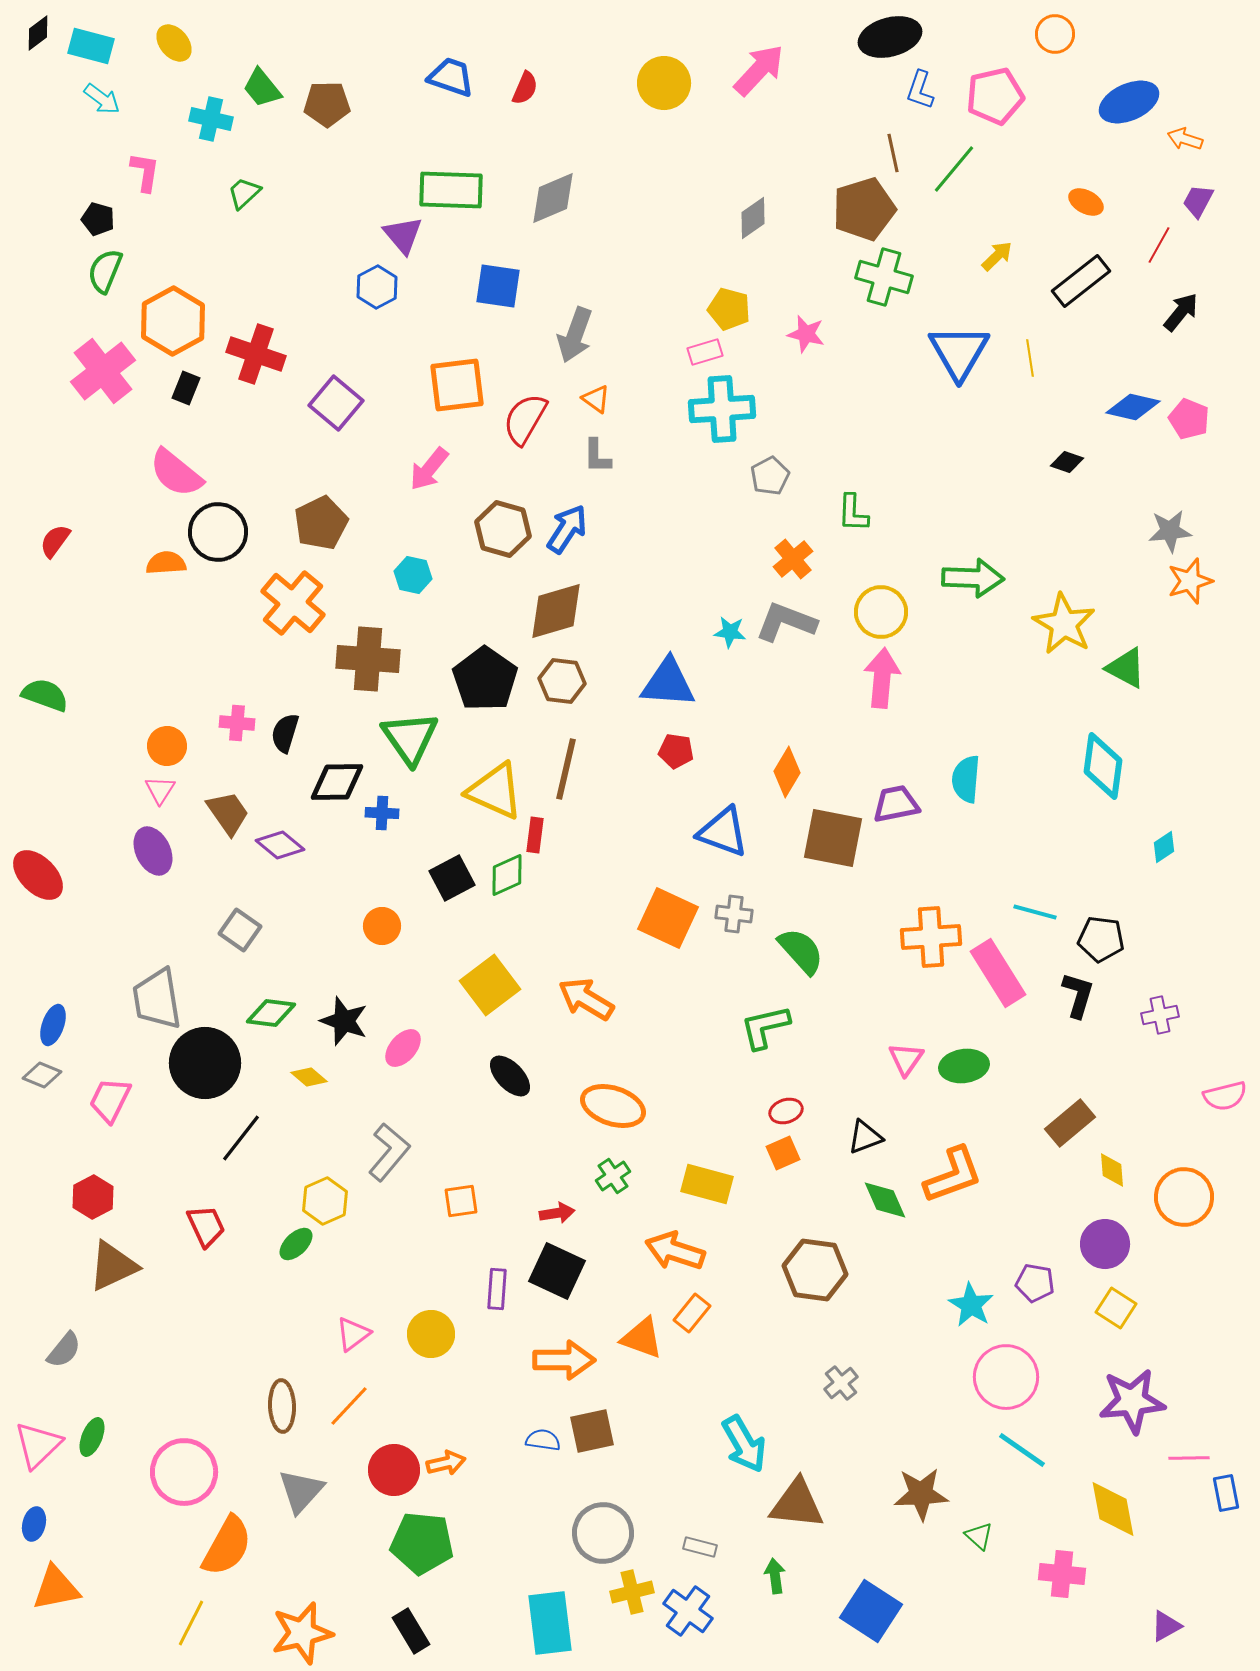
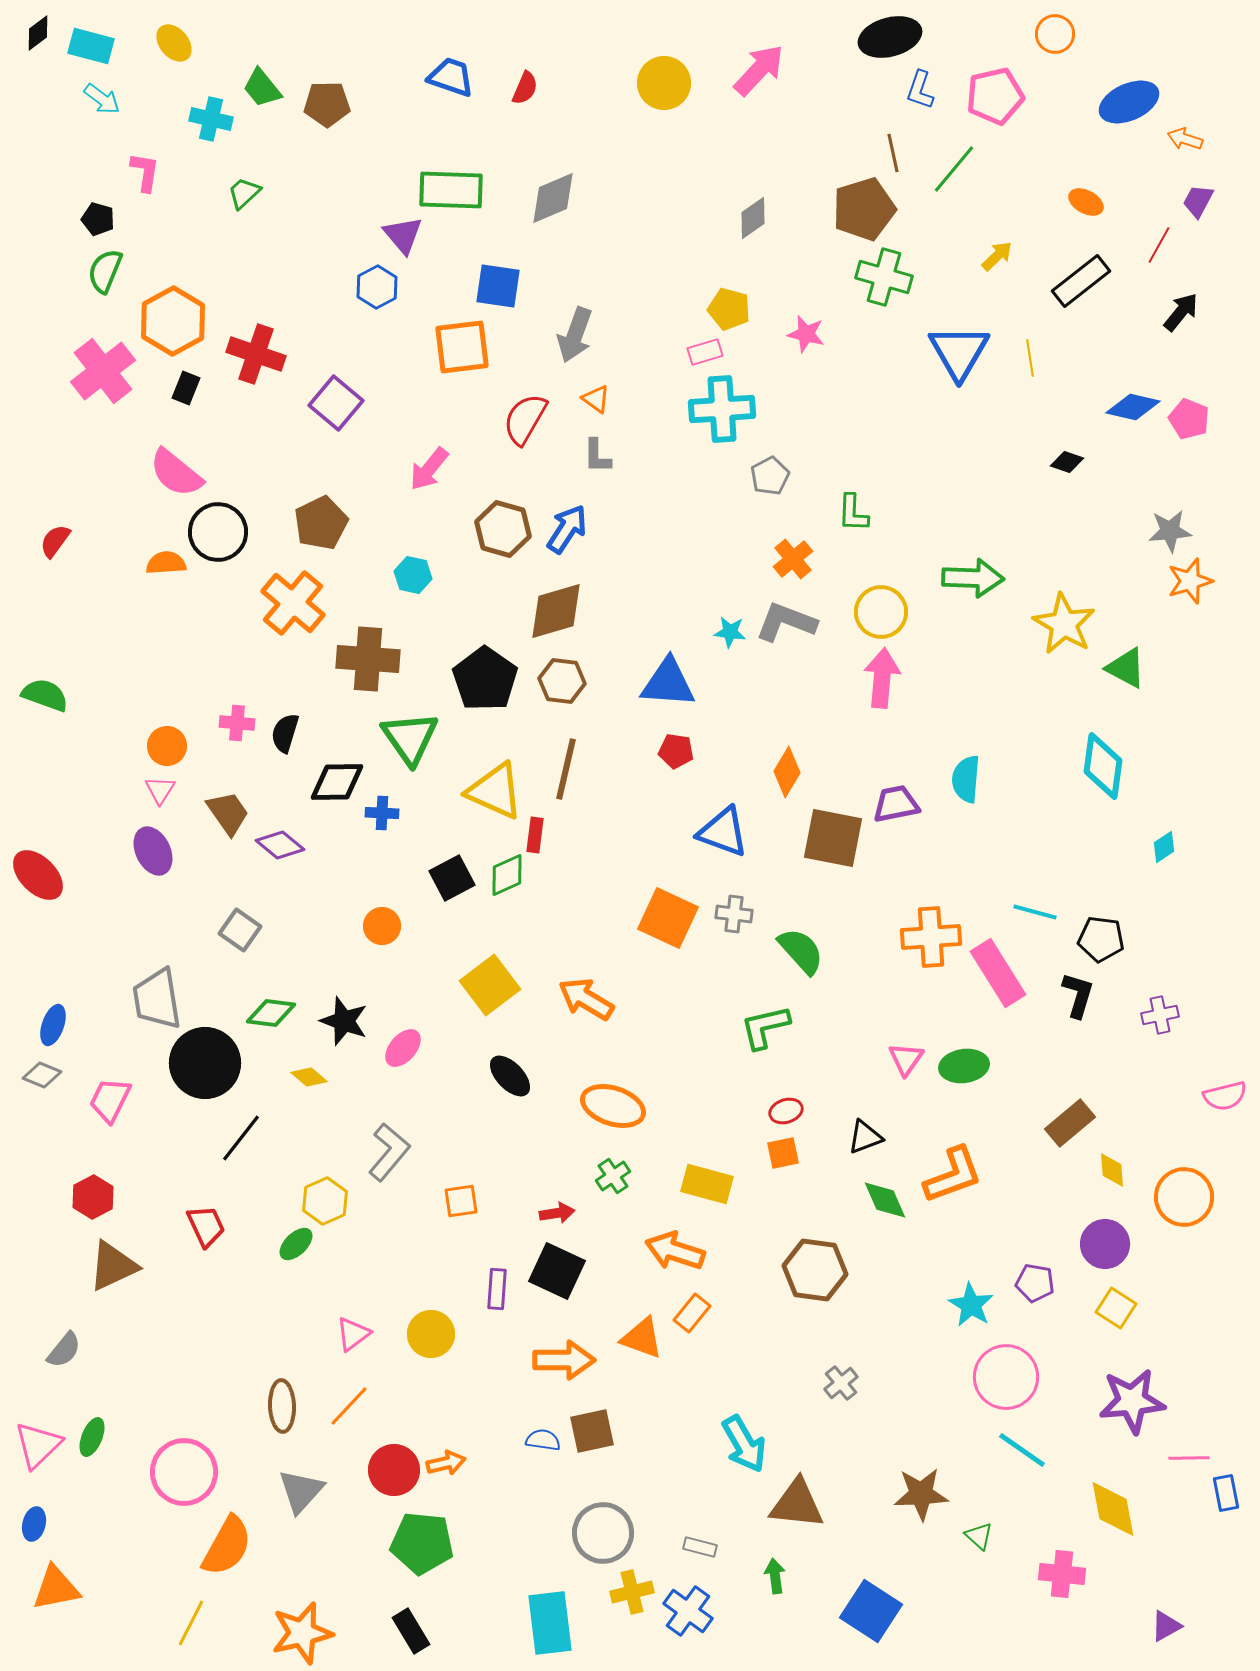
orange square at (457, 385): moved 5 px right, 38 px up
orange square at (783, 1153): rotated 12 degrees clockwise
